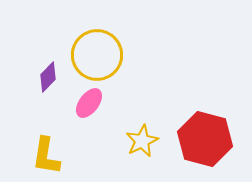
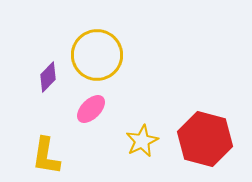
pink ellipse: moved 2 px right, 6 px down; rotated 8 degrees clockwise
